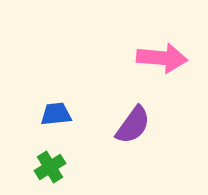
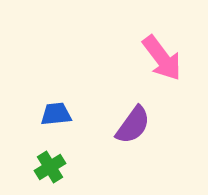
pink arrow: rotated 48 degrees clockwise
